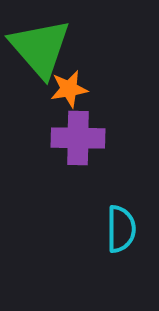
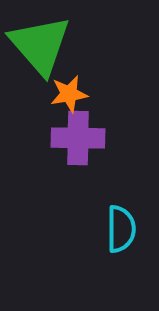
green triangle: moved 3 px up
orange star: moved 5 px down
